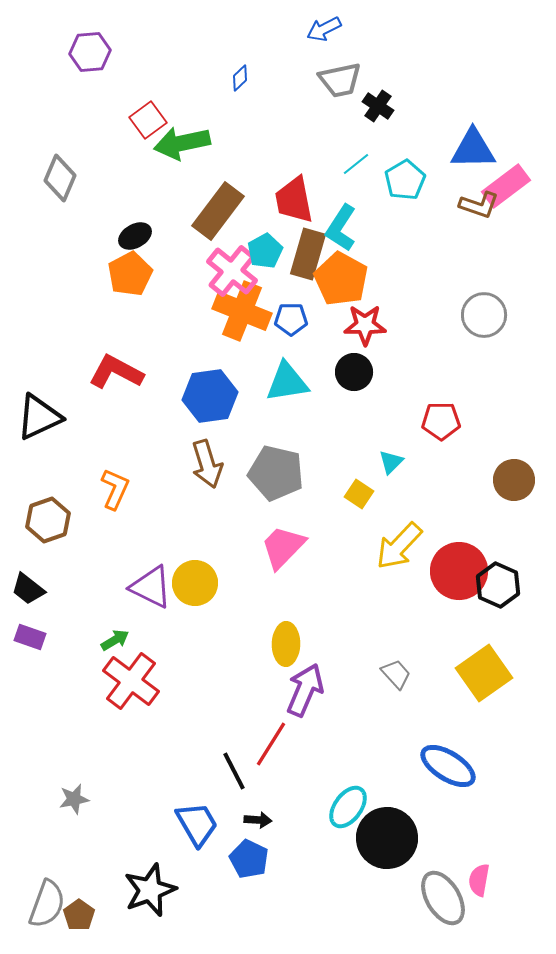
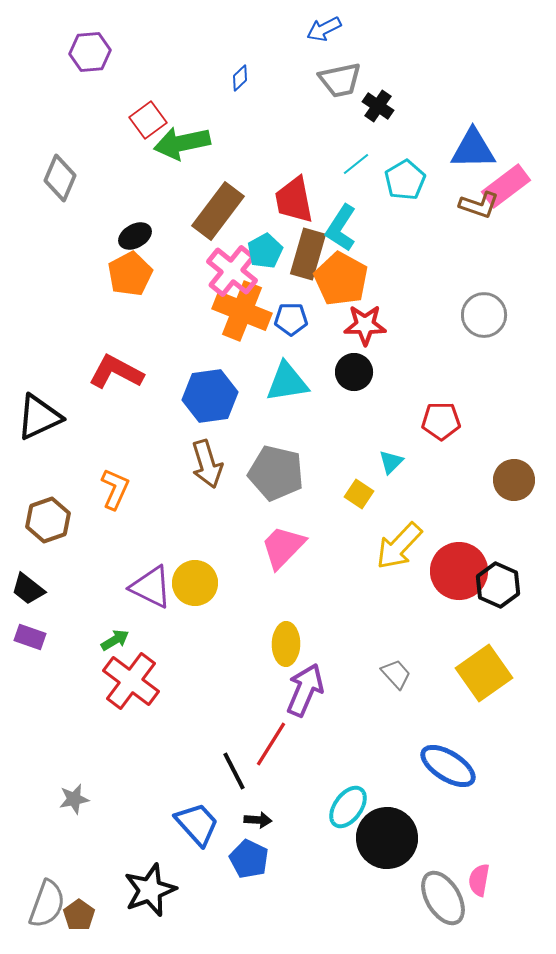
blue trapezoid at (197, 824): rotated 12 degrees counterclockwise
